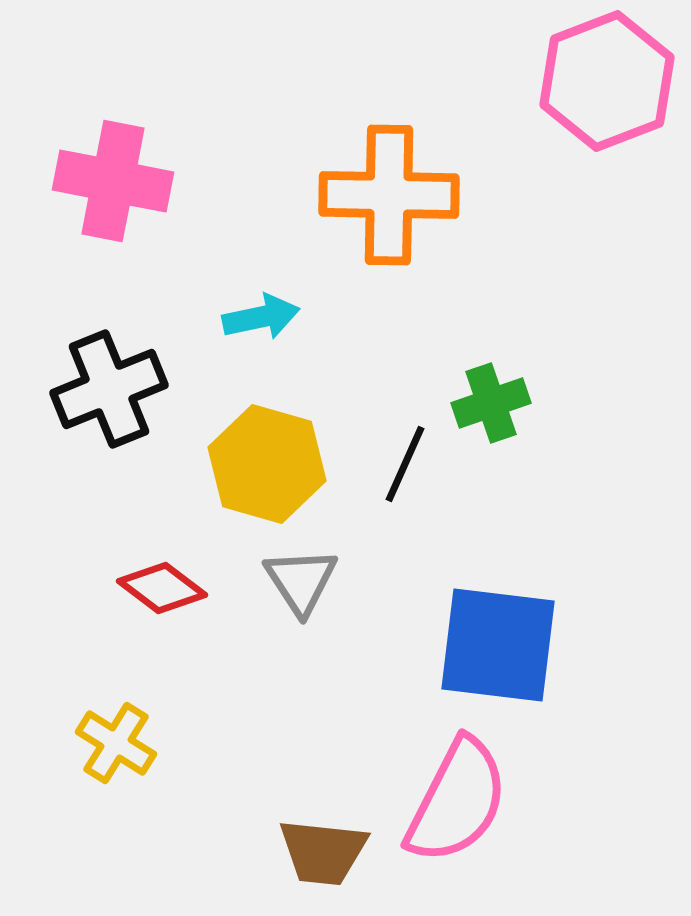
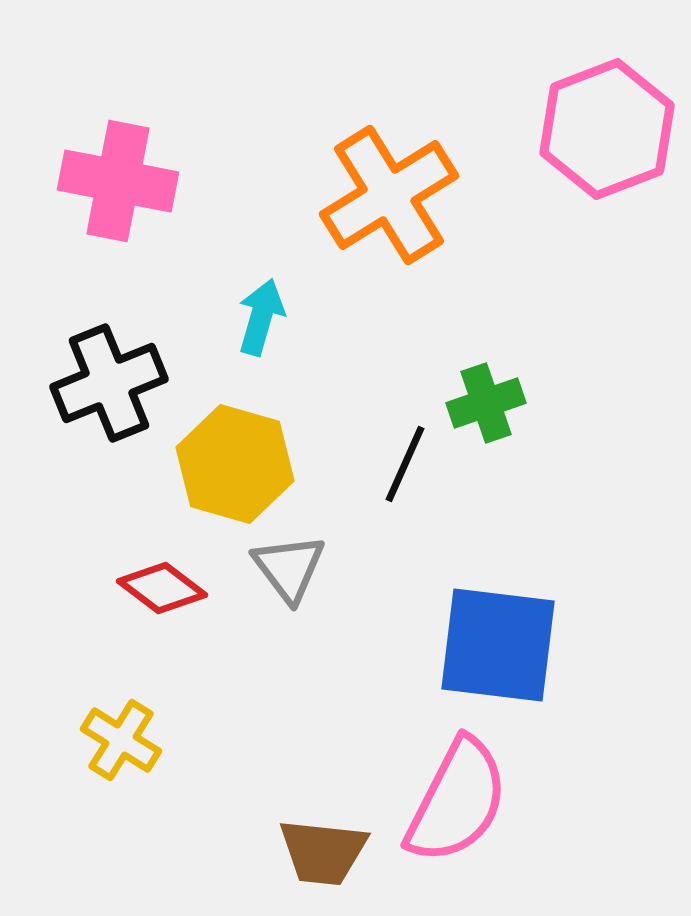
pink hexagon: moved 48 px down
pink cross: moved 5 px right
orange cross: rotated 33 degrees counterclockwise
cyan arrow: rotated 62 degrees counterclockwise
black cross: moved 6 px up
green cross: moved 5 px left
yellow hexagon: moved 32 px left
gray triangle: moved 12 px left, 13 px up; rotated 4 degrees counterclockwise
yellow cross: moved 5 px right, 3 px up
